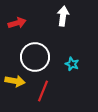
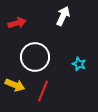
white arrow: rotated 18 degrees clockwise
cyan star: moved 7 px right
yellow arrow: moved 4 px down; rotated 12 degrees clockwise
